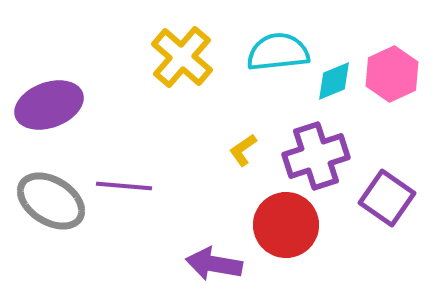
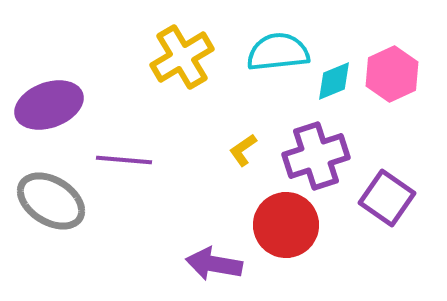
yellow cross: rotated 18 degrees clockwise
purple line: moved 26 px up
